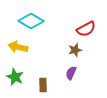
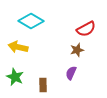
brown star: moved 2 px right
